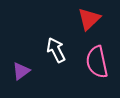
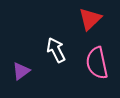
red triangle: moved 1 px right
pink semicircle: moved 1 px down
